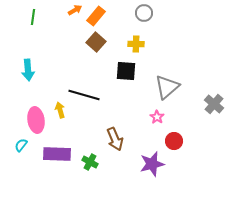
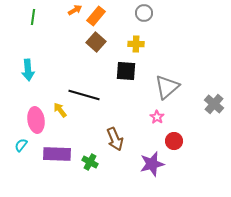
yellow arrow: rotated 21 degrees counterclockwise
